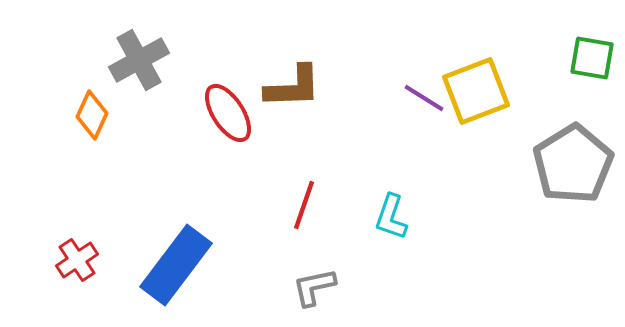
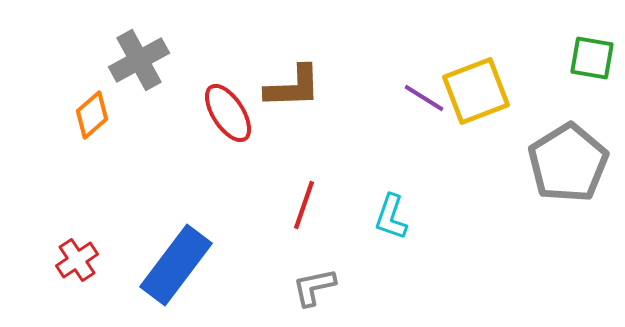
orange diamond: rotated 24 degrees clockwise
gray pentagon: moved 5 px left, 1 px up
